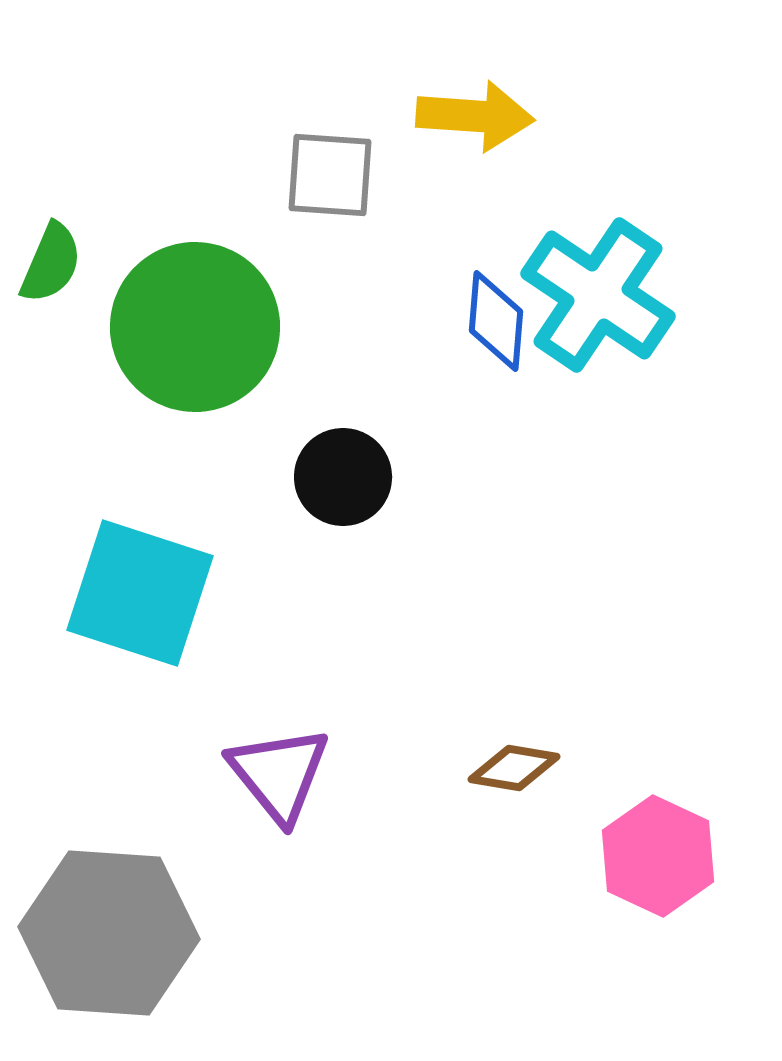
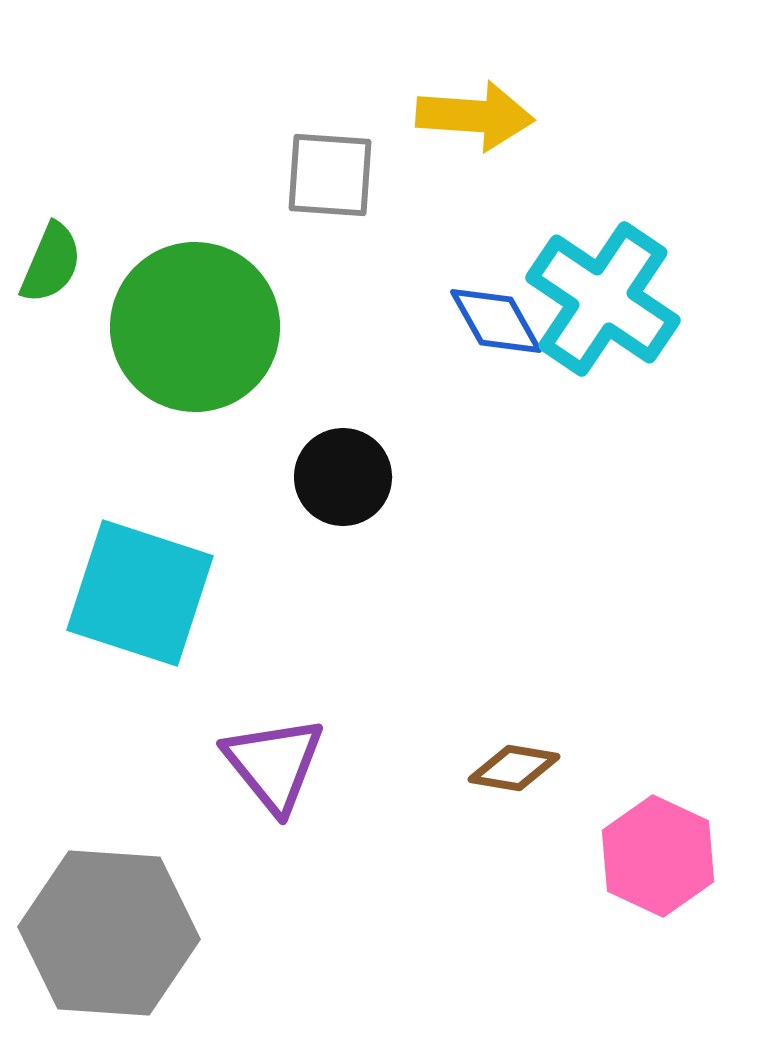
cyan cross: moved 5 px right, 4 px down
blue diamond: rotated 34 degrees counterclockwise
purple triangle: moved 5 px left, 10 px up
